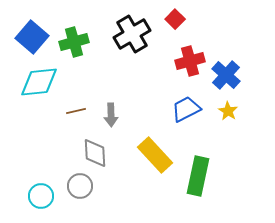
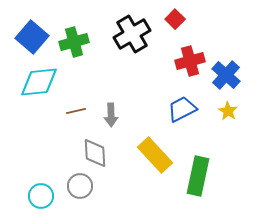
blue trapezoid: moved 4 px left
